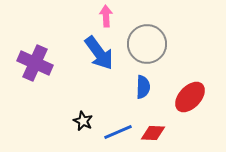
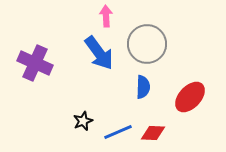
black star: rotated 24 degrees clockwise
